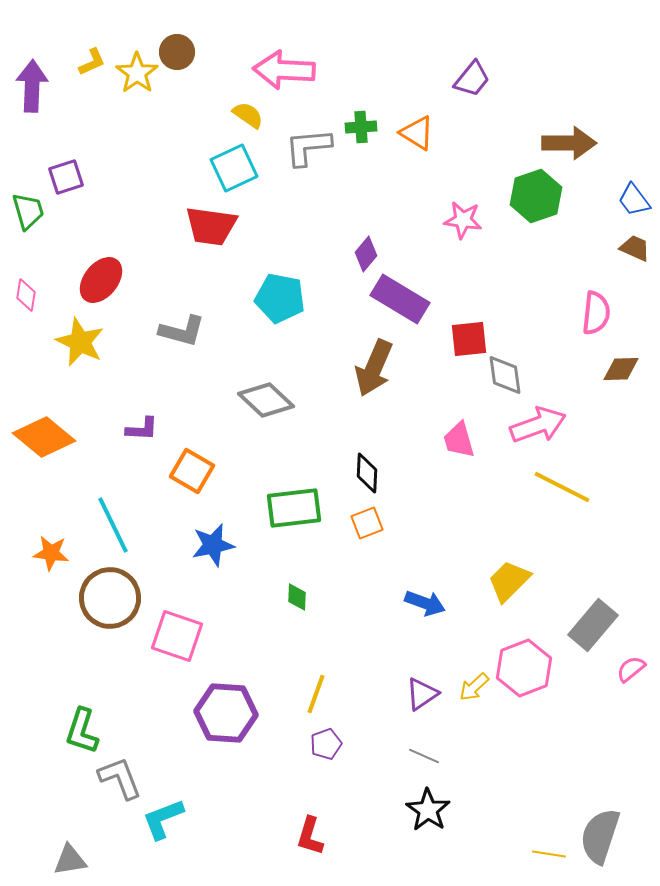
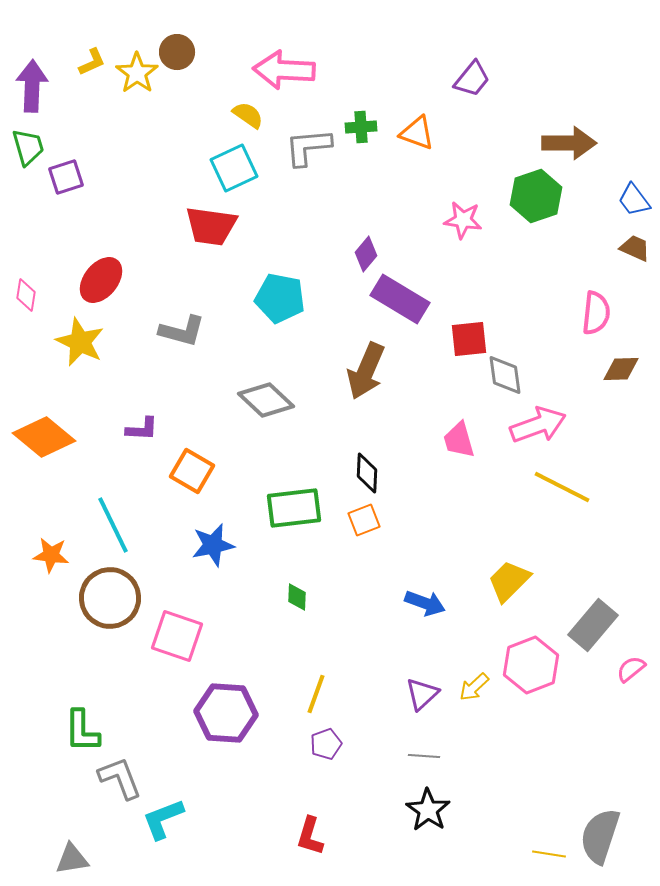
orange triangle at (417, 133): rotated 12 degrees counterclockwise
green trapezoid at (28, 211): moved 64 px up
brown arrow at (374, 368): moved 8 px left, 3 px down
orange square at (367, 523): moved 3 px left, 3 px up
orange star at (51, 553): moved 2 px down
pink hexagon at (524, 668): moved 7 px right, 3 px up
purple triangle at (422, 694): rotated 9 degrees counterclockwise
green L-shape at (82, 731): rotated 18 degrees counterclockwise
gray line at (424, 756): rotated 20 degrees counterclockwise
gray triangle at (70, 860): moved 2 px right, 1 px up
